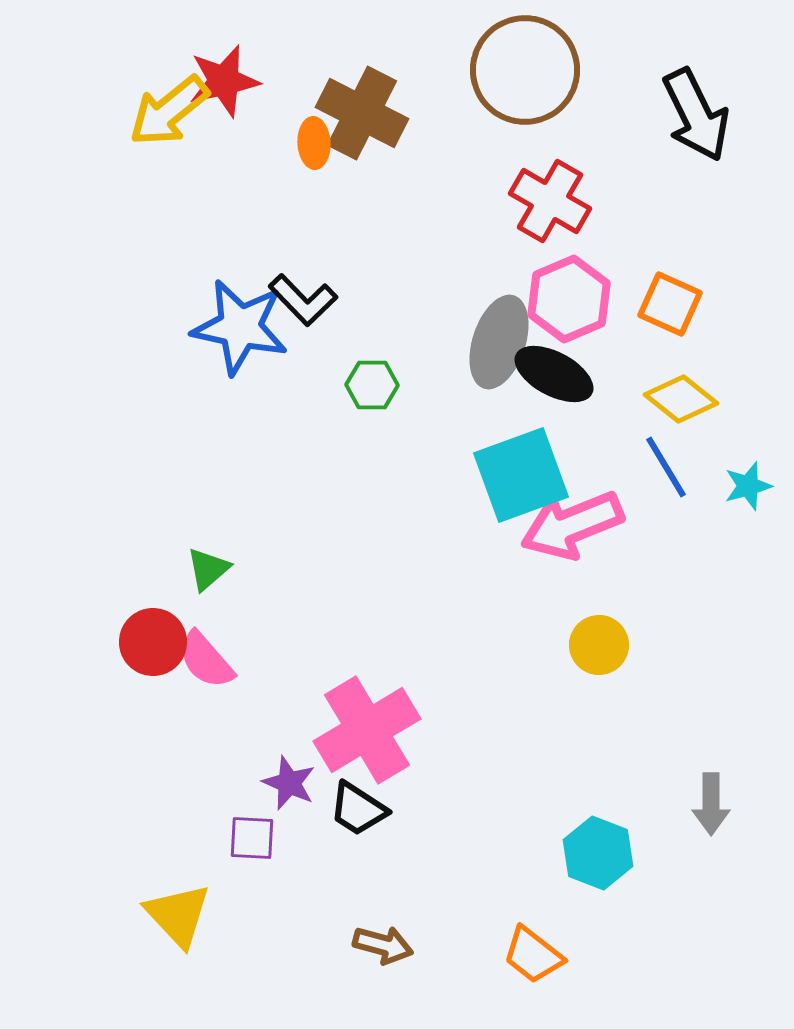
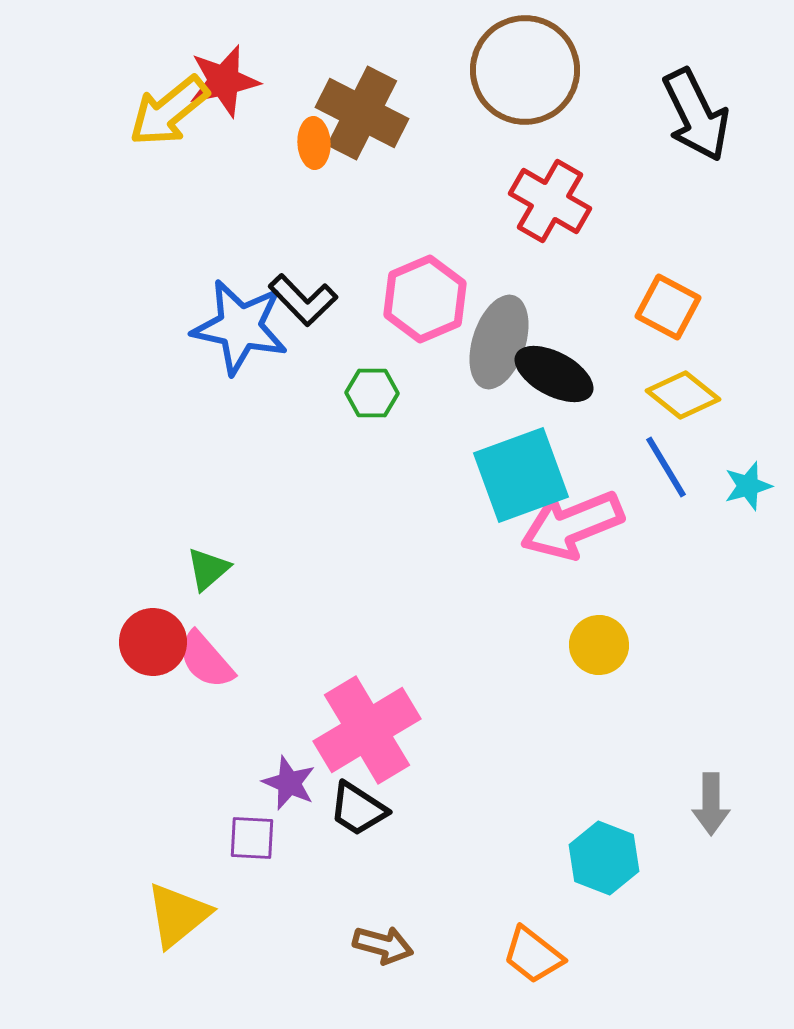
pink hexagon: moved 144 px left
orange square: moved 2 px left, 3 px down; rotated 4 degrees clockwise
green hexagon: moved 8 px down
yellow diamond: moved 2 px right, 4 px up
cyan hexagon: moved 6 px right, 5 px down
yellow triangle: rotated 34 degrees clockwise
